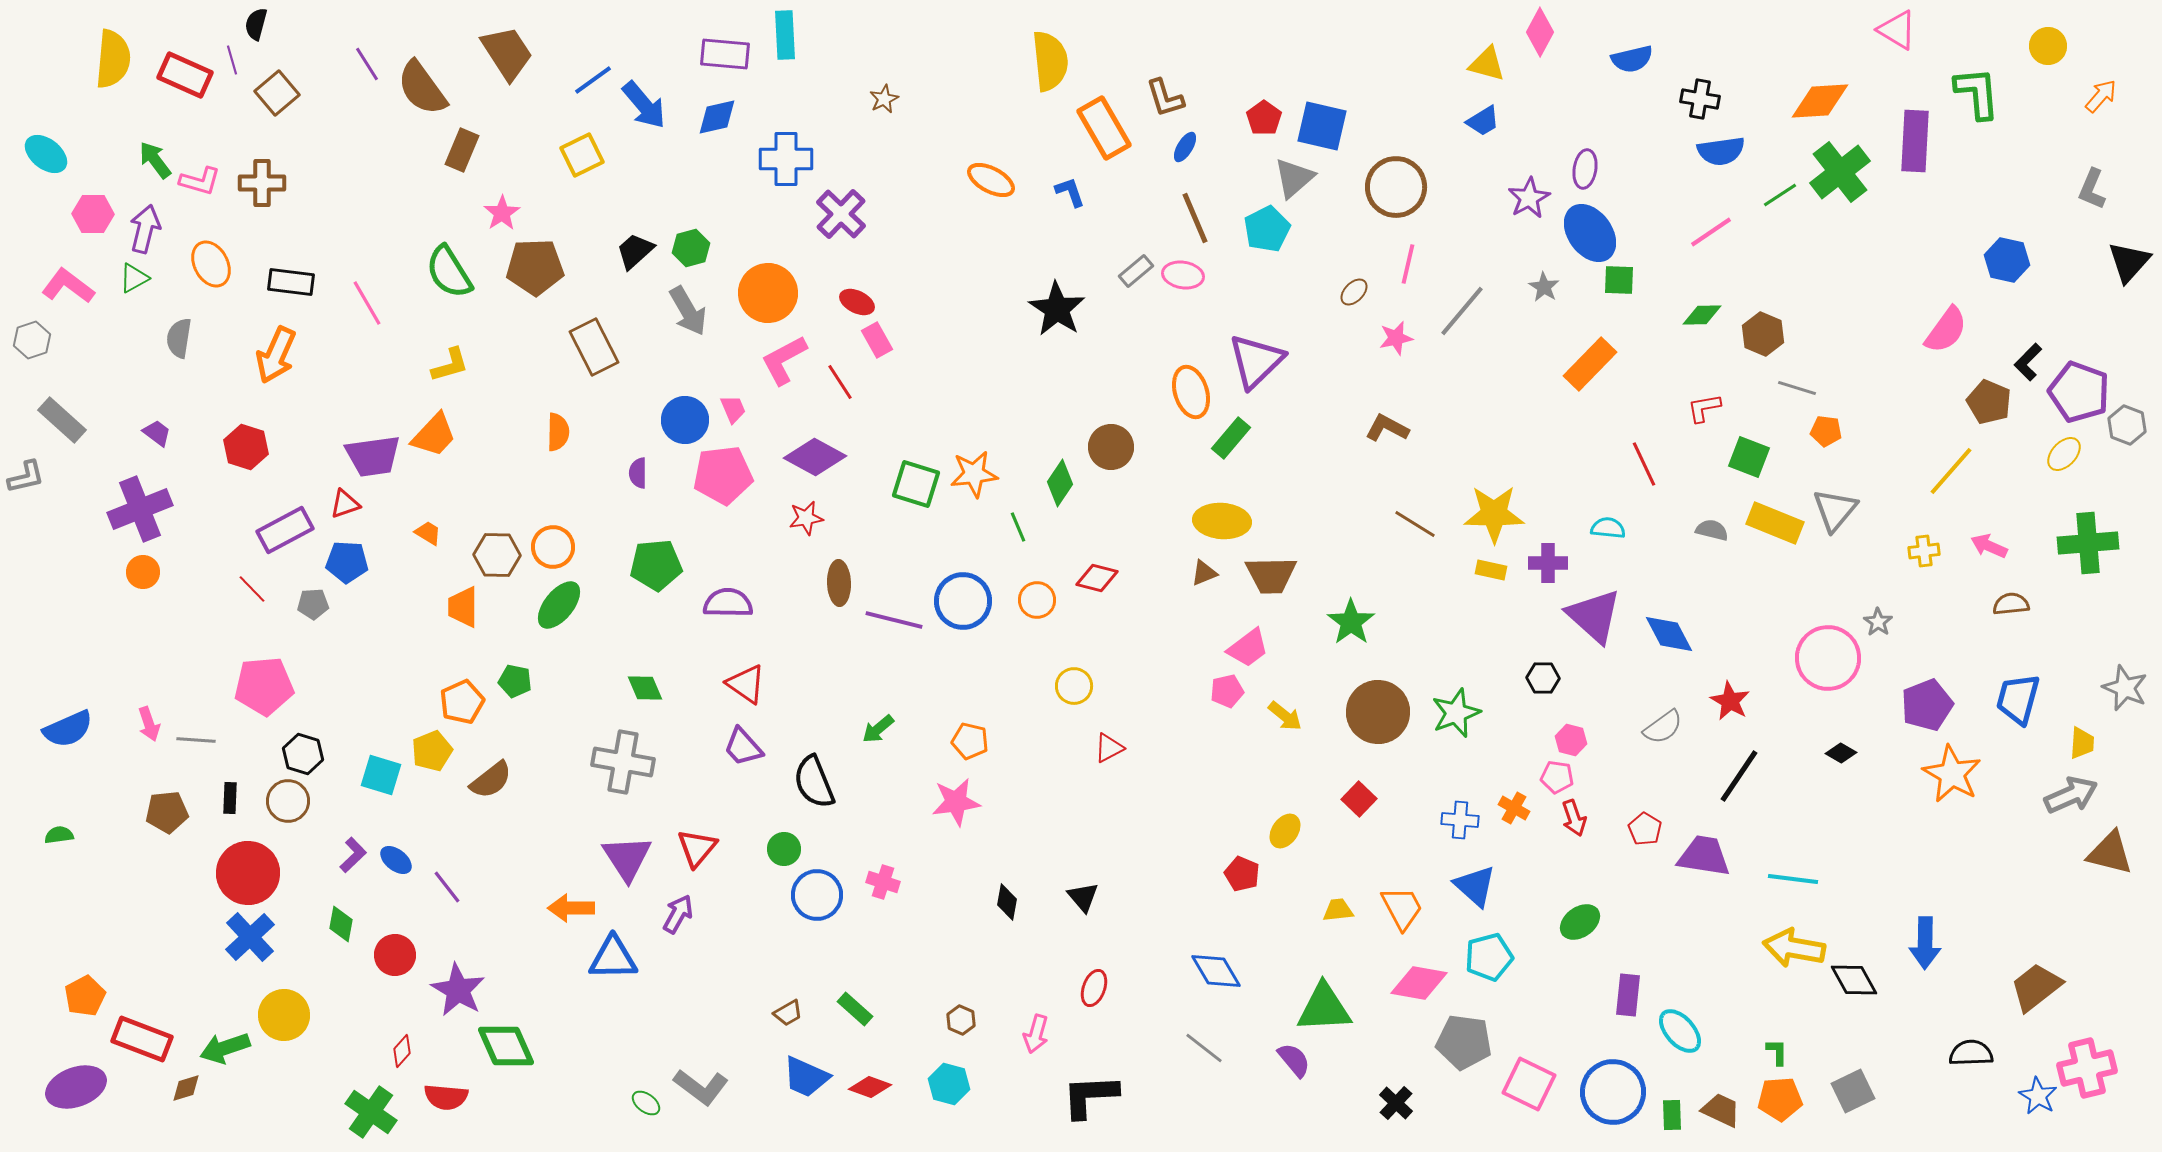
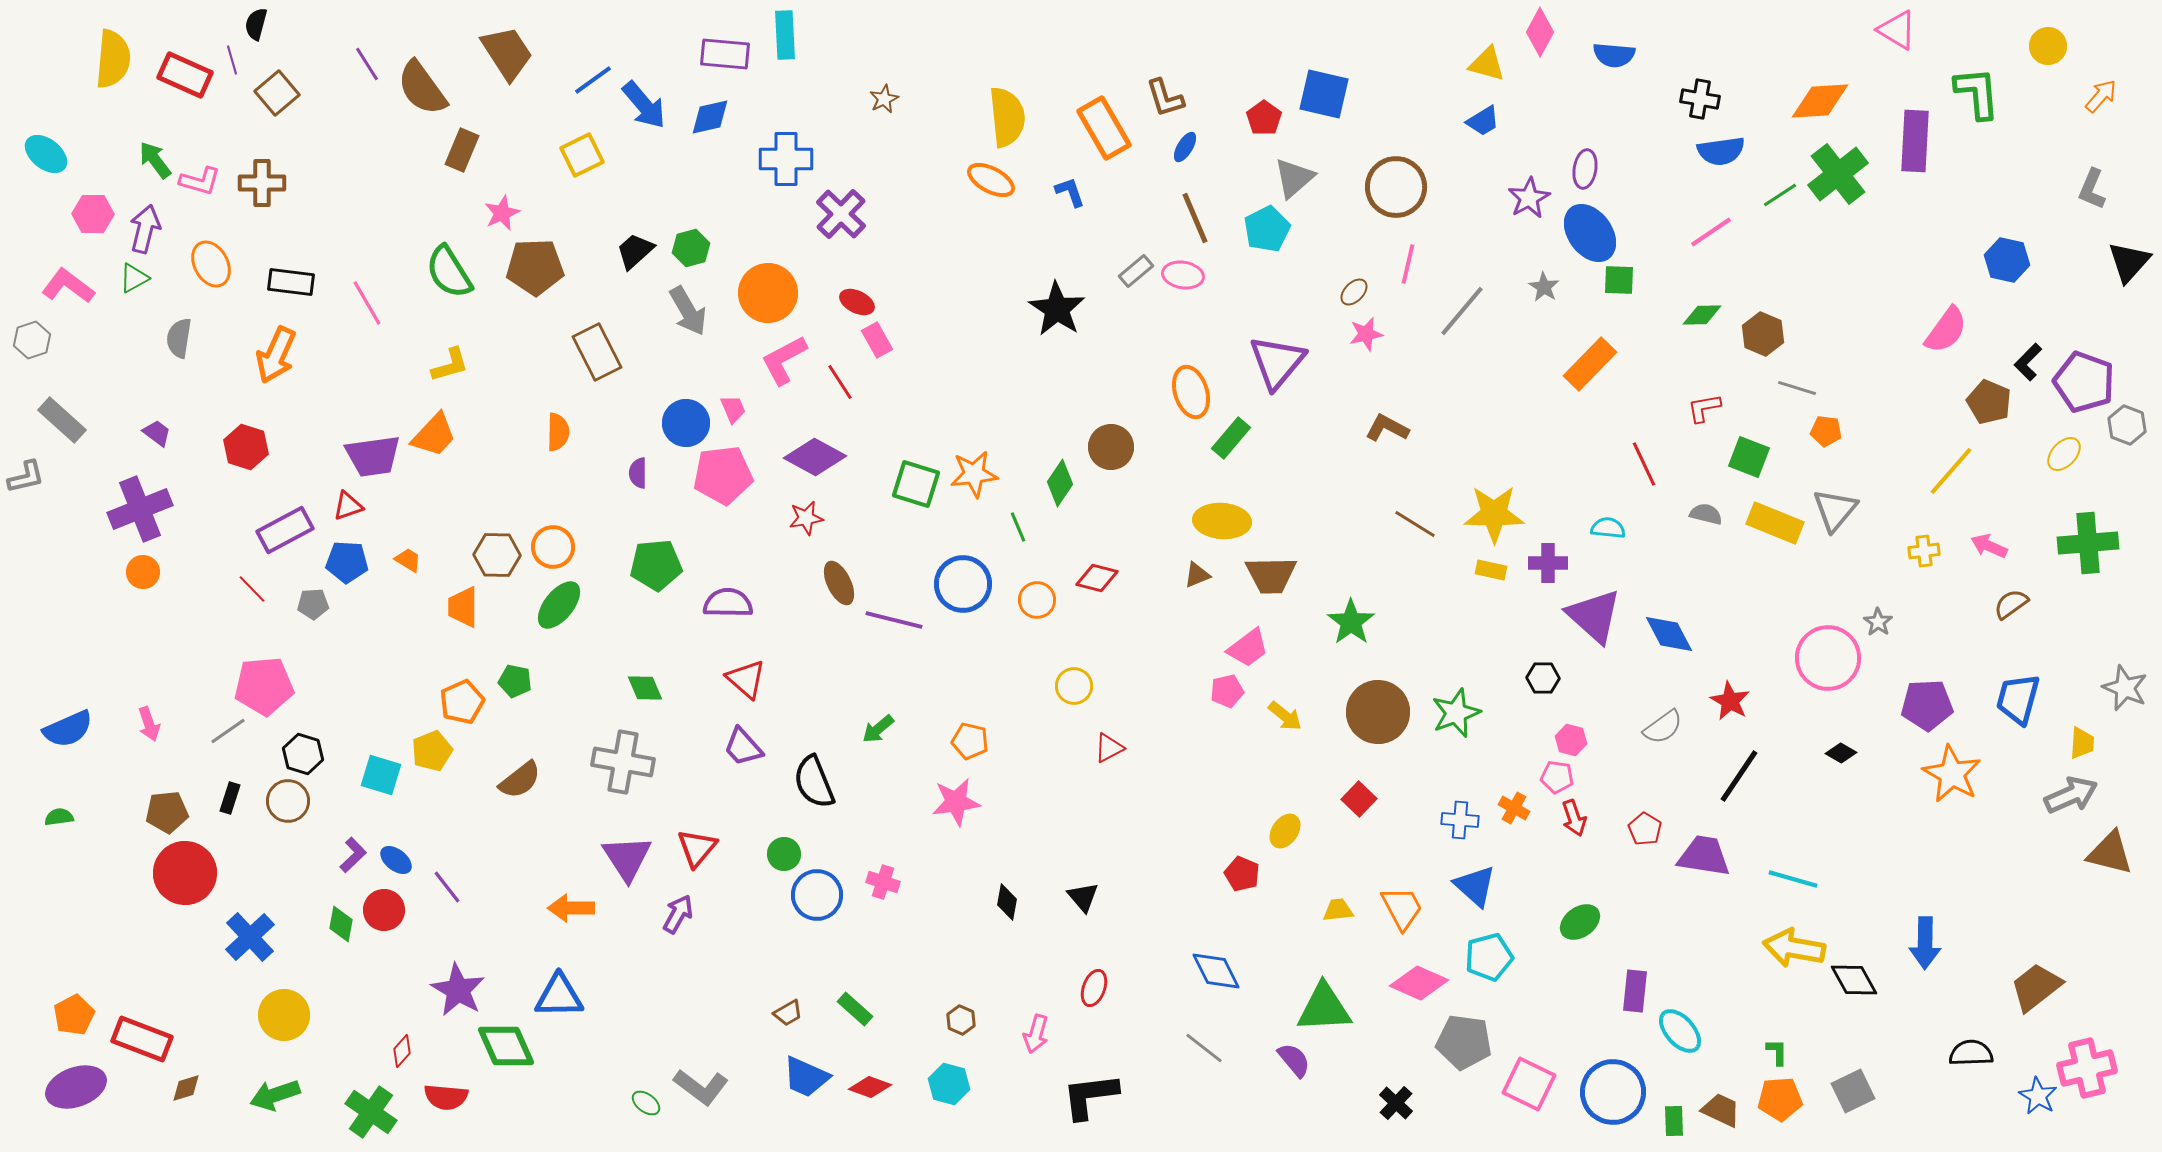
blue semicircle at (1632, 59): moved 18 px left, 4 px up; rotated 18 degrees clockwise
yellow semicircle at (1050, 61): moved 43 px left, 56 px down
blue diamond at (717, 117): moved 7 px left
blue square at (1322, 126): moved 2 px right, 32 px up
green cross at (1840, 172): moved 2 px left, 2 px down
pink star at (502, 213): rotated 9 degrees clockwise
pink star at (1396, 338): moved 30 px left, 4 px up
brown rectangle at (594, 347): moved 3 px right, 5 px down
purple triangle at (1256, 361): moved 21 px right, 1 px down; rotated 6 degrees counterclockwise
purple pentagon at (2079, 392): moved 5 px right, 10 px up
blue circle at (685, 420): moved 1 px right, 3 px down
red triangle at (345, 504): moved 3 px right, 2 px down
gray semicircle at (1712, 530): moved 6 px left, 16 px up
orange trapezoid at (428, 533): moved 20 px left, 27 px down
brown triangle at (1204, 573): moved 7 px left, 2 px down
brown ellipse at (839, 583): rotated 24 degrees counterclockwise
blue circle at (963, 601): moved 17 px up
brown semicircle at (2011, 604): rotated 30 degrees counterclockwise
red triangle at (746, 684): moved 5 px up; rotated 6 degrees clockwise
purple pentagon at (1927, 705): rotated 18 degrees clockwise
gray line at (196, 740): moved 32 px right, 9 px up; rotated 39 degrees counterclockwise
brown semicircle at (491, 780): moved 29 px right
black rectangle at (230, 798): rotated 16 degrees clockwise
green semicircle at (59, 835): moved 18 px up
green circle at (784, 849): moved 5 px down
red circle at (248, 873): moved 63 px left
cyan line at (1793, 879): rotated 9 degrees clockwise
red circle at (395, 955): moved 11 px left, 45 px up
blue triangle at (613, 958): moved 54 px left, 38 px down
blue diamond at (1216, 971): rotated 4 degrees clockwise
pink diamond at (1419, 983): rotated 14 degrees clockwise
purple rectangle at (1628, 995): moved 7 px right, 4 px up
orange pentagon at (85, 996): moved 11 px left, 19 px down
green arrow at (225, 1048): moved 50 px right, 47 px down
black L-shape at (1090, 1096): rotated 4 degrees counterclockwise
green rectangle at (1672, 1115): moved 2 px right, 6 px down
